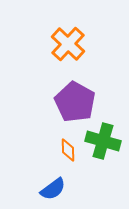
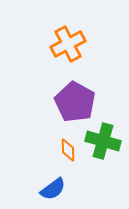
orange cross: rotated 20 degrees clockwise
